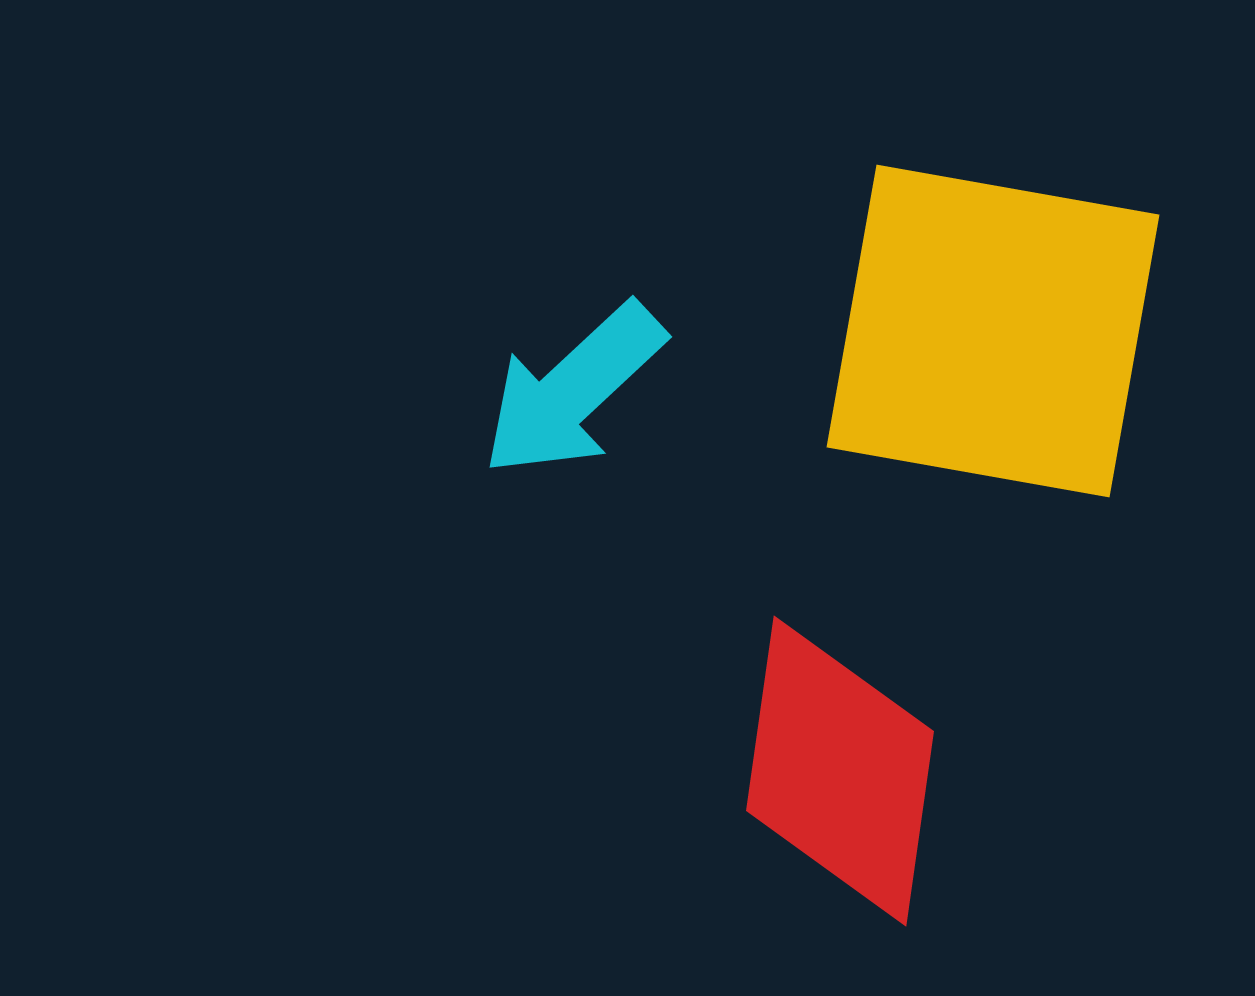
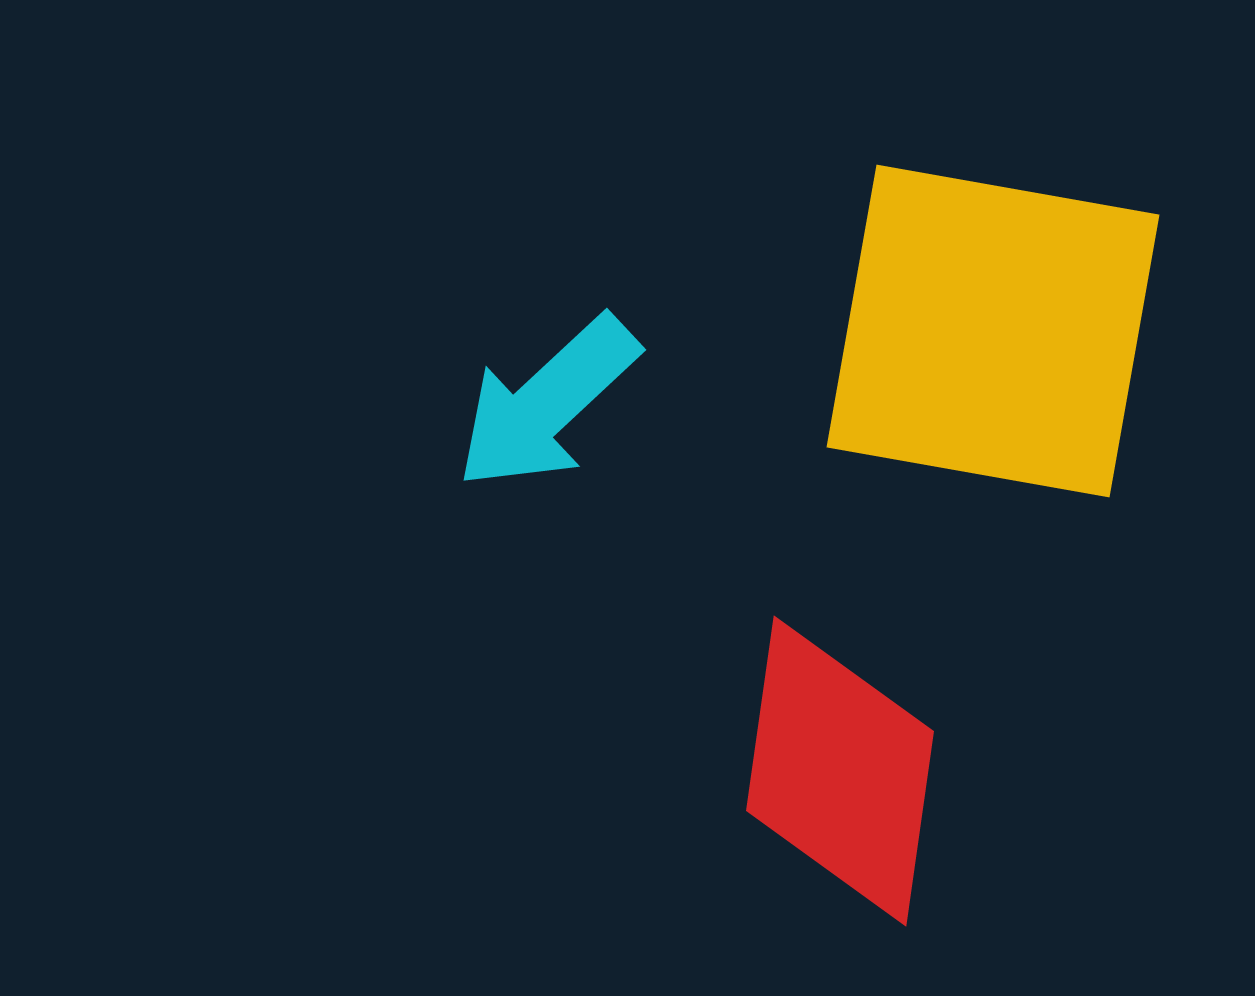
cyan arrow: moved 26 px left, 13 px down
